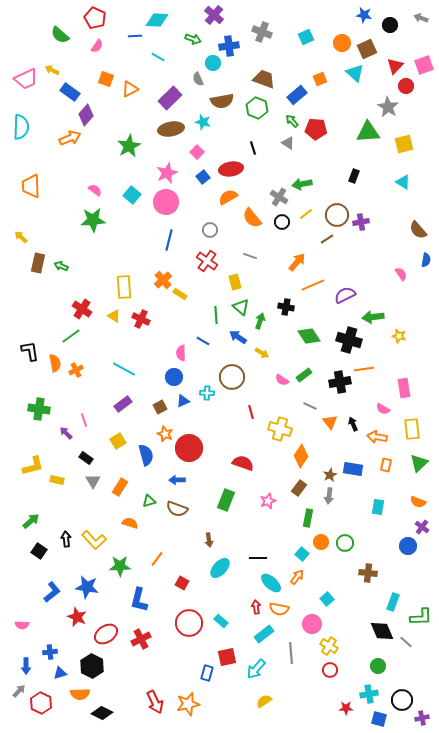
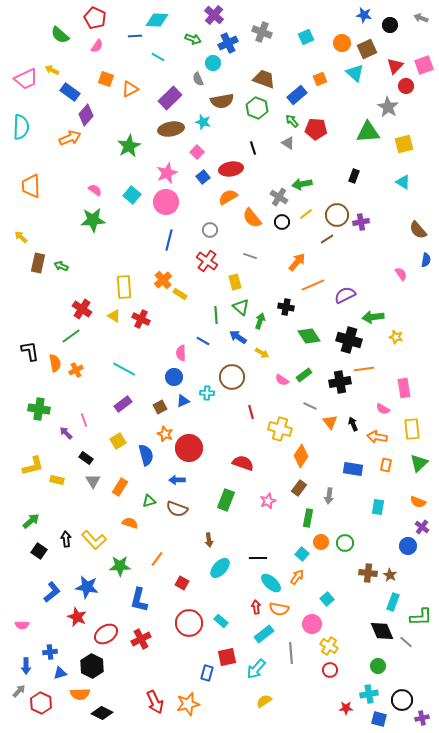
blue cross at (229, 46): moved 1 px left, 3 px up; rotated 18 degrees counterclockwise
yellow star at (399, 336): moved 3 px left, 1 px down
brown star at (330, 475): moved 60 px right, 100 px down; rotated 16 degrees counterclockwise
